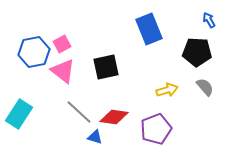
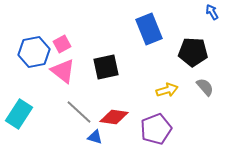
blue arrow: moved 3 px right, 8 px up
black pentagon: moved 4 px left
